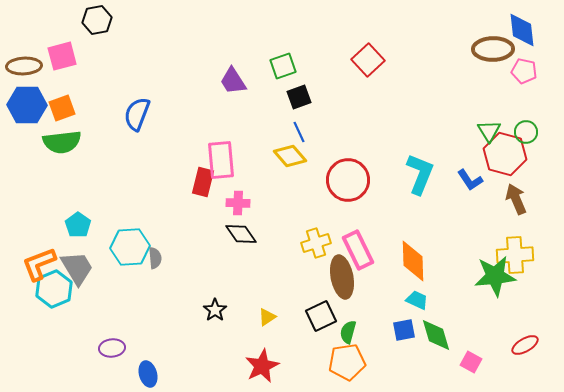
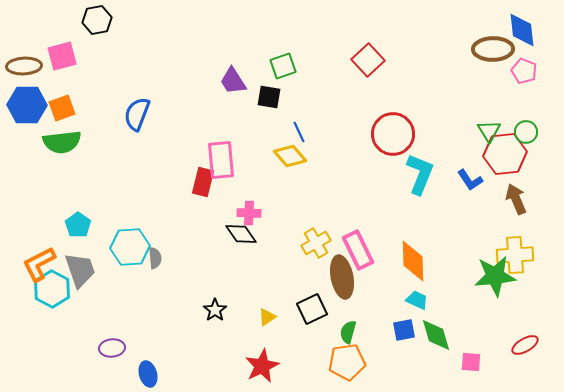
pink pentagon at (524, 71): rotated 10 degrees clockwise
black square at (299, 97): moved 30 px left; rotated 30 degrees clockwise
red hexagon at (505, 154): rotated 21 degrees counterclockwise
red circle at (348, 180): moved 45 px right, 46 px up
pink cross at (238, 203): moved 11 px right, 10 px down
yellow cross at (316, 243): rotated 12 degrees counterclockwise
orange L-shape at (39, 264): rotated 6 degrees counterclockwise
gray trapezoid at (77, 268): moved 3 px right, 2 px down; rotated 12 degrees clockwise
cyan hexagon at (54, 289): moved 2 px left; rotated 9 degrees counterclockwise
black square at (321, 316): moved 9 px left, 7 px up
pink square at (471, 362): rotated 25 degrees counterclockwise
